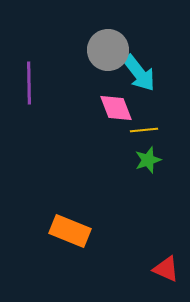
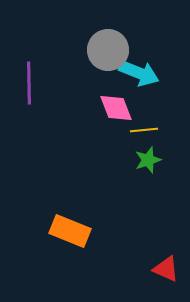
cyan arrow: rotated 30 degrees counterclockwise
